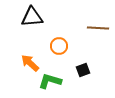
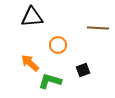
orange circle: moved 1 px left, 1 px up
